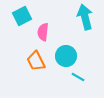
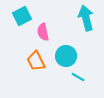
cyan arrow: moved 1 px right, 1 px down
pink semicircle: rotated 18 degrees counterclockwise
